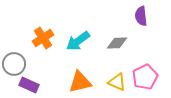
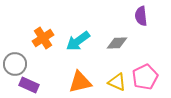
gray circle: moved 1 px right
